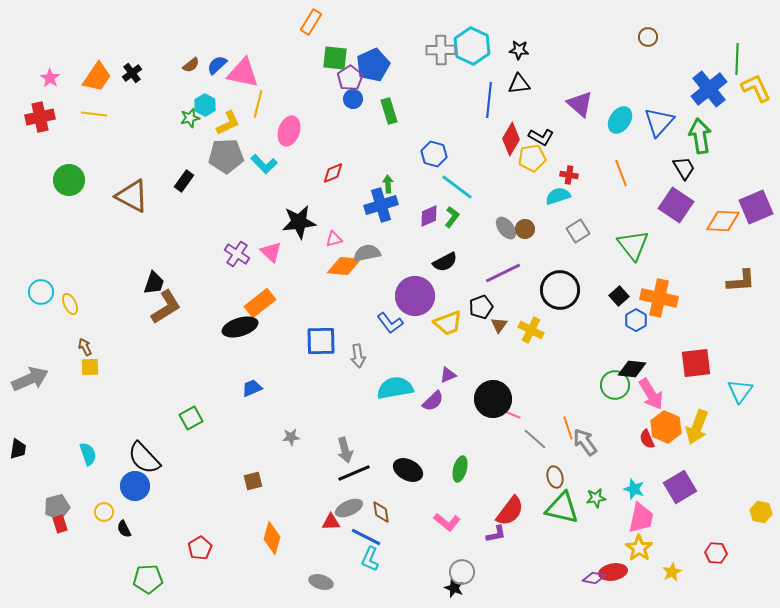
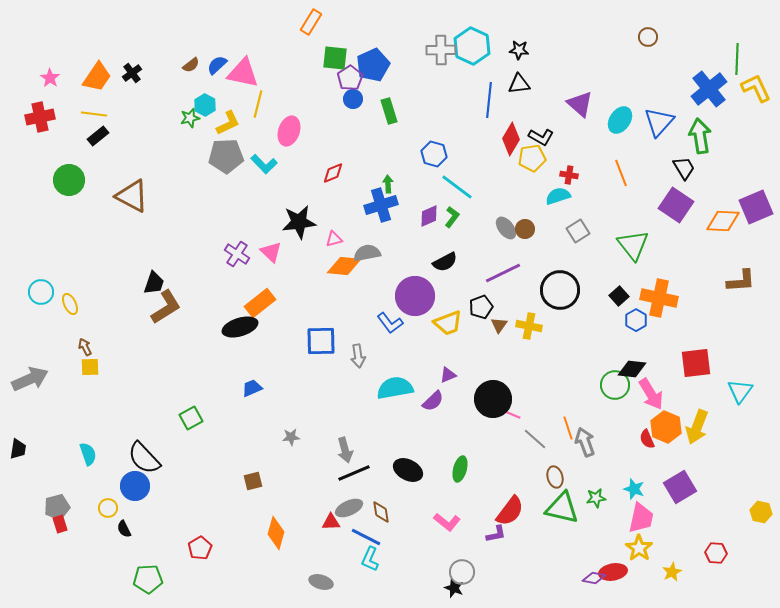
black rectangle at (184, 181): moved 86 px left, 45 px up; rotated 15 degrees clockwise
yellow cross at (531, 330): moved 2 px left, 4 px up; rotated 15 degrees counterclockwise
gray arrow at (585, 442): rotated 16 degrees clockwise
yellow circle at (104, 512): moved 4 px right, 4 px up
orange diamond at (272, 538): moved 4 px right, 5 px up
